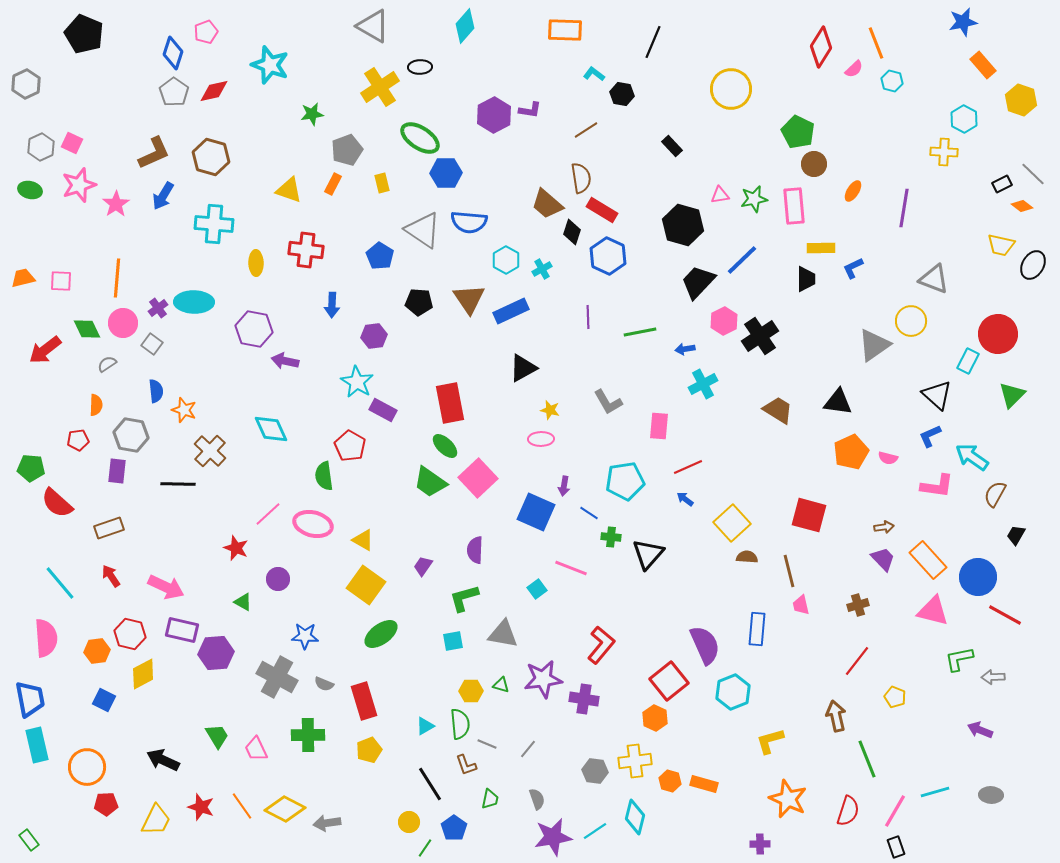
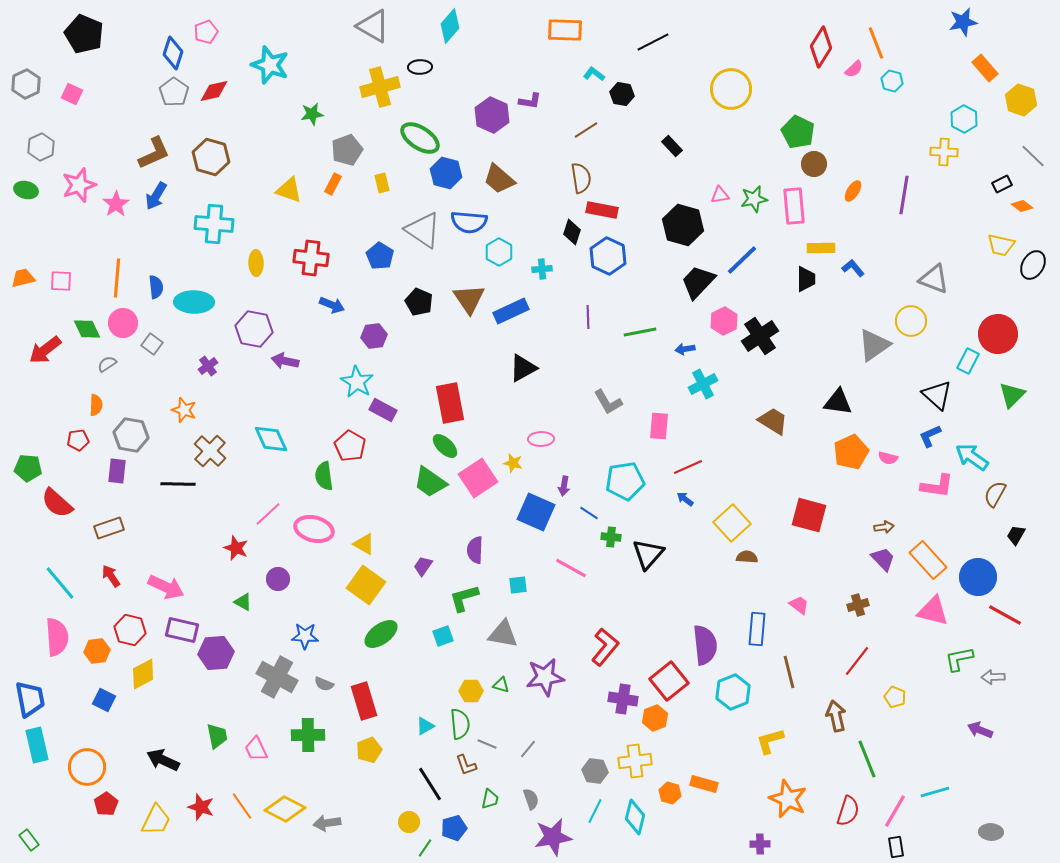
cyan diamond at (465, 26): moved 15 px left
black line at (653, 42): rotated 40 degrees clockwise
orange rectangle at (983, 65): moved 2 px right, 3 px down
yellow cross at (380, 87): rotated 18 degrees clockwise
purple L-shape at (530, 110): moved 9 px up
purple hexagon at (494, 115): moved 2 px left; rotated 8 degrees counterclockwise
pink square at (72, 143): moved 49 px up
blue hexagon at (446, 173): rotated 16 degrees clockwise
gray line at (1033, 174): moved 18 px up
green ellipse at (30, 190): moved 4 px left
blue arrow at (163, 196): moved 7 px left
brown trapezoid at (547, 204): moved 48 px left, 25 px up
purple line at (904, 208): moved 13 px up
red rectangle at (602, 210): rotated 20 degrees counterclockwise
red cross at (306, 250): moved 5 px right, 8 px down
cyan hexagon at (506, 260): moved 7 px left, 8 px up
blue L-shape at (853, 268): rotated 75 degrees clockwise
cyan cross at (542, 269): rotated 24 degrees clockwise
black pentagon at (419, 302): rotated 20 degrees clockwise
blue arrow at (332, 305): rotated 70 degrees counterclockwise
purple cross at (158, 308): moved 50 px right, 58 px down
blue semicircle at (156, 391): moved 104 px up
yellow star at (550, 410): moved 37 px left, 53 px down
brown trapezoid at (778, 410): moved 5 px left, 11 px down
cyan diamond at (271, 429): moved 10 px down
green pentagon at (31, 468): moved 3 px left
pink square at (478, 478): rotated 9 degrees clockwise
pink ellipse at (313, 524): moved 1 px right, 5 px down
yellow triangle at (363, 540): moved 1 px right, 4 px down
pink line at (571, 568): rotated 8 degrees clockwise
brown line at (789, 571): moved 101 px down
cyan square at (537, 589): moved 19 px left, 4 px up; rotated 30 degrees clockwise
pink trapezoid at (801, 605): moved 2 px left; rotated 140 degrees clockwise
red hexagon at (130, 634): moved 4 px up
pink semicircle at (46, 638): moved 11 px right, 1 px up
cyan square at (453, 641): moved 10 px left, 5 px up; rotated 10 degrees counterclockwise
red L-shape at (601, 645): moved 4 px right, 2 px down
purple semicircle at (705, 645): rotated 18 degrees clockwise
purple star at (543, 679): moved 2 px right, 2 px up
purple cross at (584, 699): moved 39 px right
orange hexagon at (655, 718): rotated 15 degrees clockwise
green trapezoid at (217, 736): rotated 20 degrees clockwise
orange hexagon at (670, 781): moved 12 px down
gray ellipse at (991, 795): moved 37 px down
gray semicircle at (537, 799): moved 6 px left
red pentagon at (106, 804): rotated 30 degrees counterclockwise
blue pentagon at (454, 828): rotated 20 degrees clockwise
cyan line at (595, 831): moved 20 px up; rotated 30 degrees counterclockwise
black rectangle at (896, 847): rotated 10 degrees clockwise
